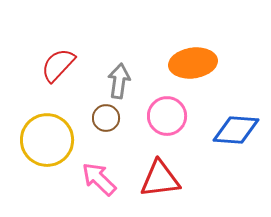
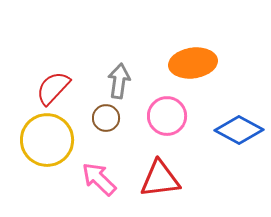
red semicircle: moved 5 px left, 23 px down
blue diamond: moved 3 px right; rotated 24 degrees clockwise
